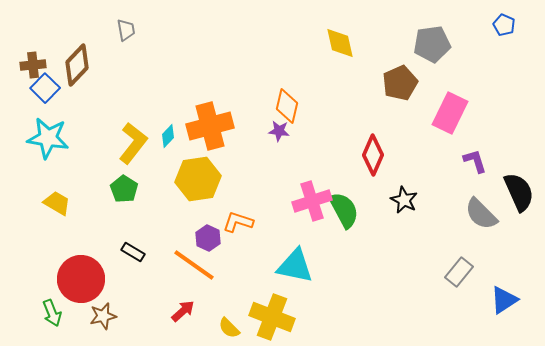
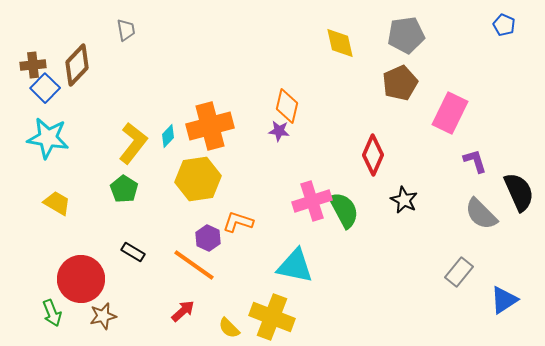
gray pentagon: moved 26 px left, 9 px up
